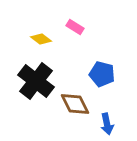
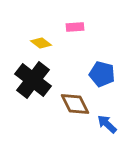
pink rectangle: rotated 36 degrees counterclockwise
yellow diamond: moved 4 px down
black cross: moved 3 px left, 1 px up
blue arrow: rotated 145 degrees clockwise
